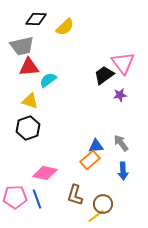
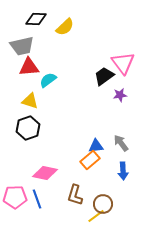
black trapezoid: moved 1 px down
